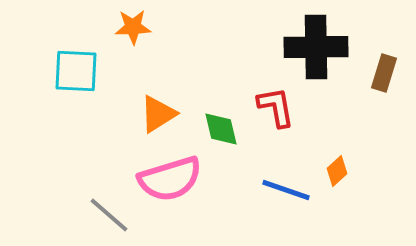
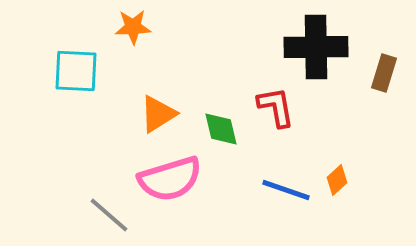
orange diamond: moved 9 px down
